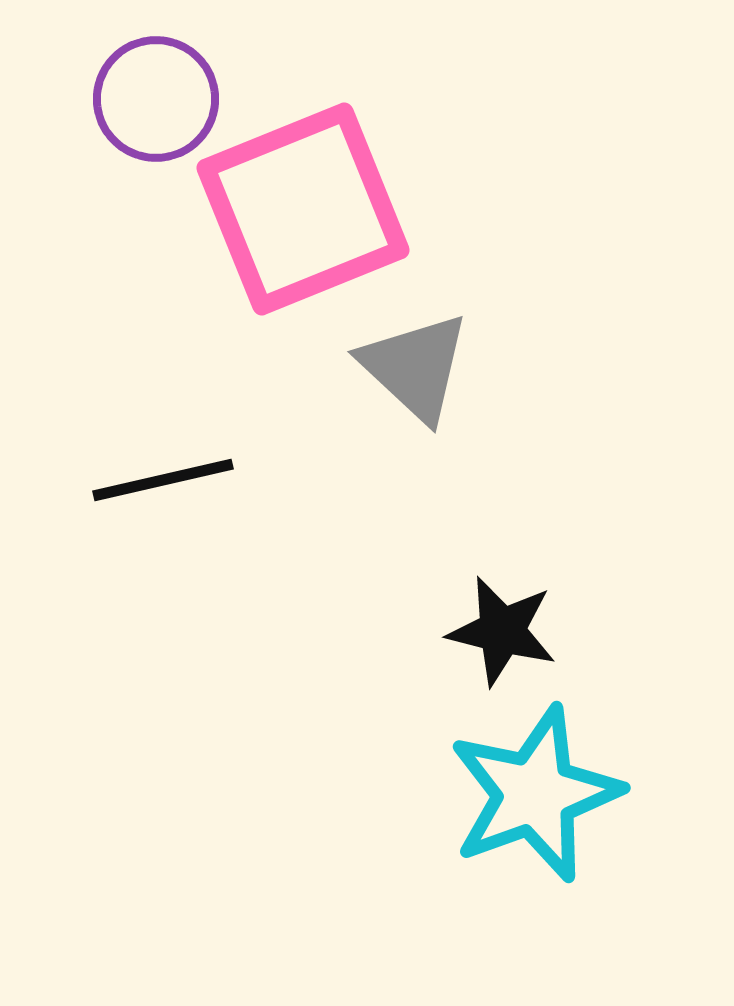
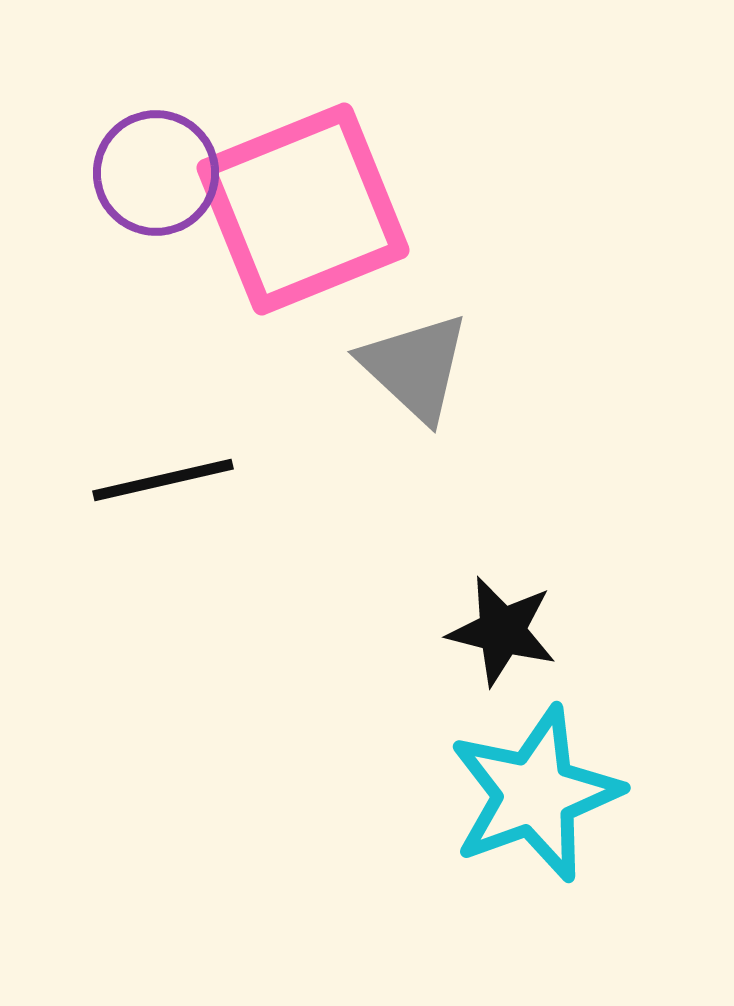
purple circle: moved 74 px down
